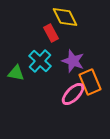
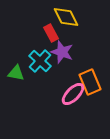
yellow diamond: moved 1 px right
purple star: moved 11 px left, 9 px up
